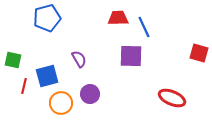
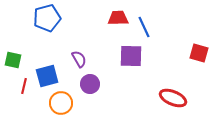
purple circle: moved 10 px up
red ellipse: moved 1 px right
